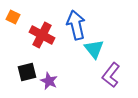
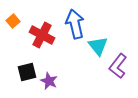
orange square: moved 4 px down; rotated 24 degrees clockwise
blue arrow: moved 1 px left, 1 px up
cyan triangle: moved 4 px right, 3 px up
purple L-shape: moved 7 px right, 9 px up
